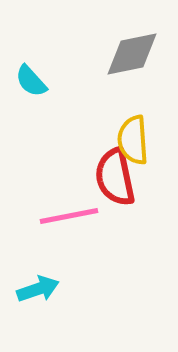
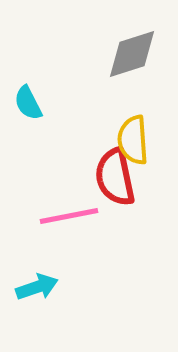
gray diamond: rotated 6 degrees counterclockwise
cyan semicircle: moved 3 px left, 22 px down; rotated 15 degrees clockwise
cyan arrow: moved 1 px left, 2 px up
